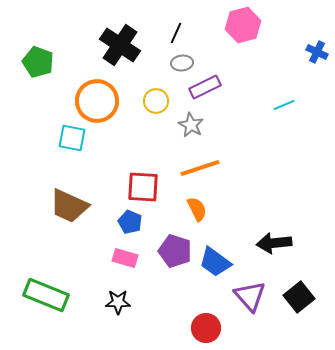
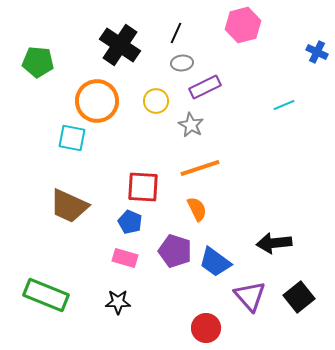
green pentagon: rotated 16 degrees counterclockwise
